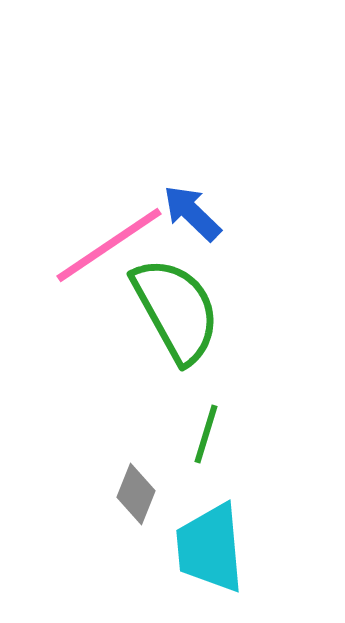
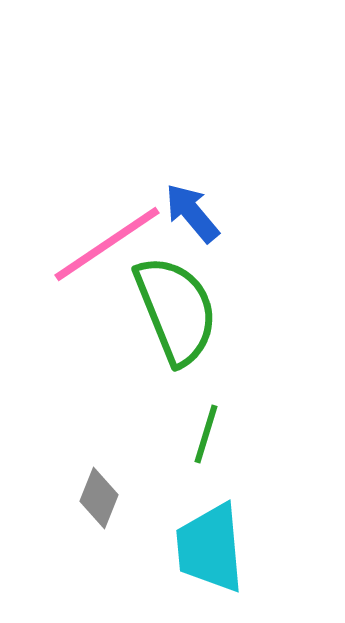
blue arrow: rotated 6 degrees clockwise
pink line: moved 2 px left, 1 px up
green semicircle: rotated 7 degrees clockwise
gray diamond: moved 37 px left, 4 px down
